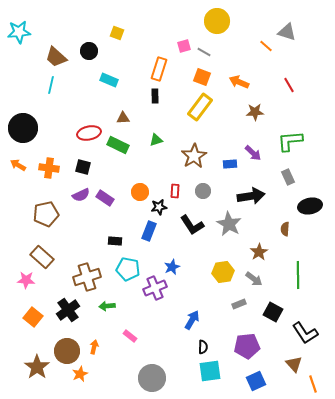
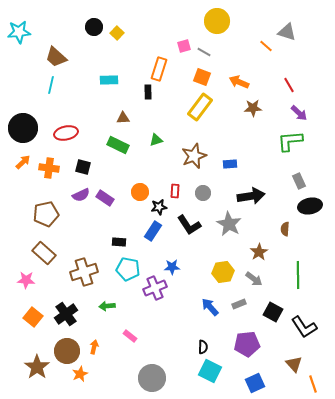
yellow square at (117, 33): rotated 24 degrees clockwise
black circle at (89, 51): moved 5 px right, 24 px up
cyan rectangle at (109, 80): rotated 24 degrees counterclockwise
black rectangle at (155, 96): moved 7 px left, 4 px up
brown star at (255, 112): moved 2 px left, 4 px up
red ellipse at (89, 133): moved 23 px left
purple arrow at (253, 153): moved 46 px right, 40 px up
brown star at (194, 156): rotated 10 degrees clockwise
orange arrow at (18, 165): moved 5 px right, 3 px up; rotated 105 degrees clockwise
gray rectangle at (288, 177): moved 11 px right, 4 px down
gray circle at (203, 191): moved 2 px down
black L-shape at (192, 225): moved 3 px left
blue rectangle at (149, 231): moved 4 px right; rotated 12 degrees clockwise
black rectangle at (115, 241): moved 4 px right, 1 px down
brown rectangle at (42, 257): moved 2 px right, 4 px up
blue star at (172, 267): rotated 21 degrees clockwise
brown cross at (87, 277): moved 3 px left, 5 px up
black cross at (68, 310): moved 2 px left, 4 px down
blue arrow at (192, 320): moved 18 px right, 13 px up; rotated 72 degrees counterclockwise
black L-shape at (305, 333): moved 1 px left, 6 px up
purple pentagon at (247, 346): moved 2 px up
cyan square at (210, 371): rotated 35 degrees clockwise
blue square at (256, 381): moved 1 px left, 2 px down
